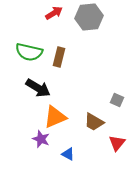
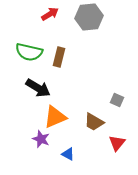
red arrow: moved 4 px left, 1 px down
